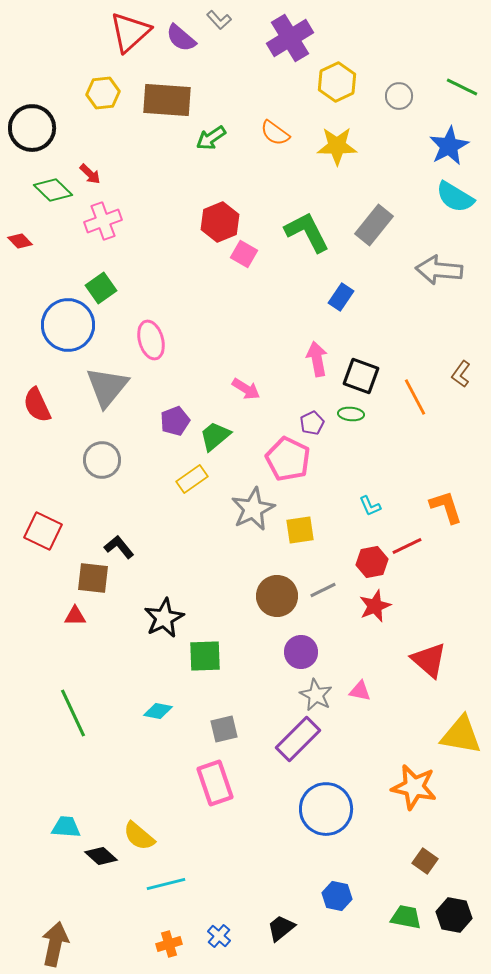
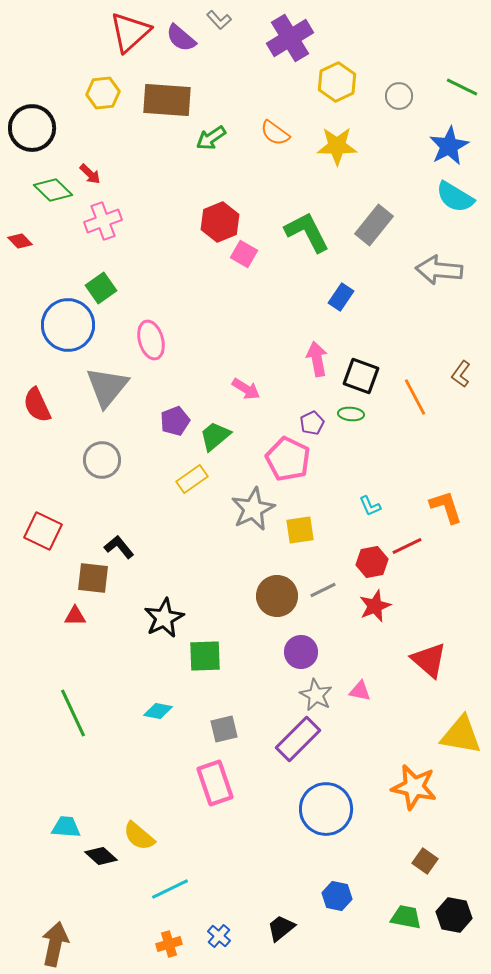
cyan line at (166, 884): moved 4 px right, 5 px down; rotated 12 degrees counterclockwise
